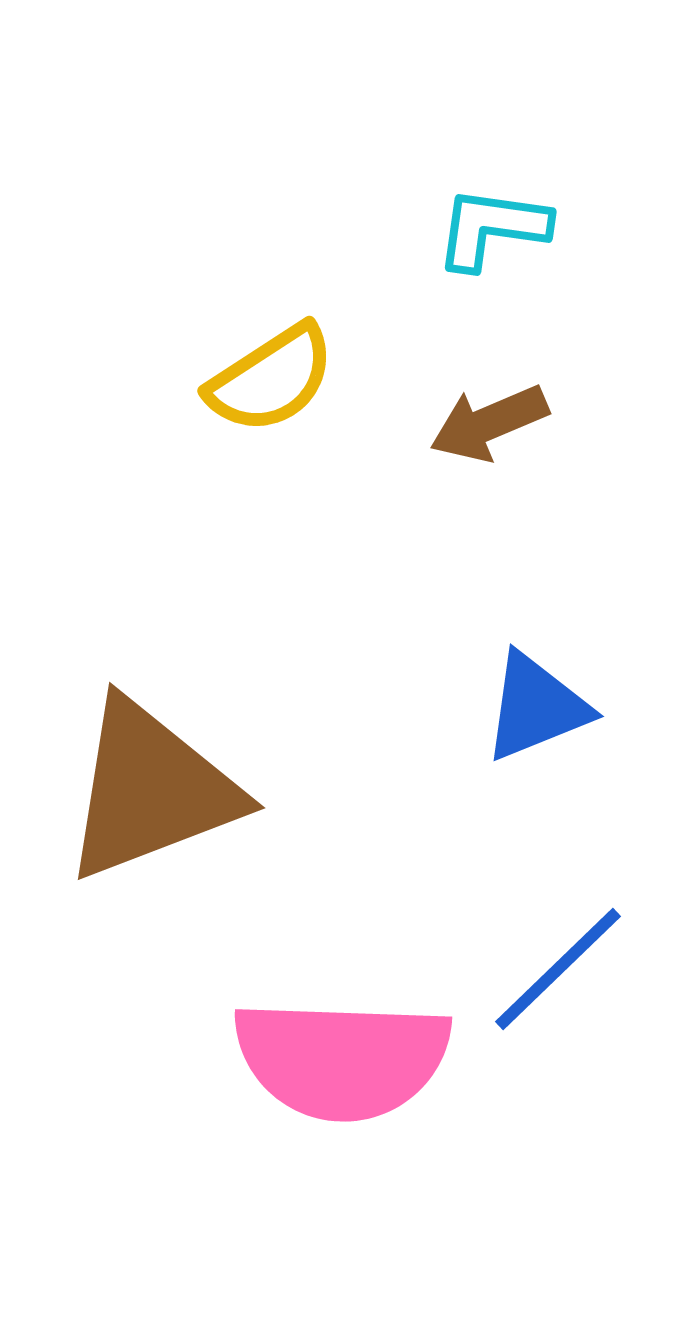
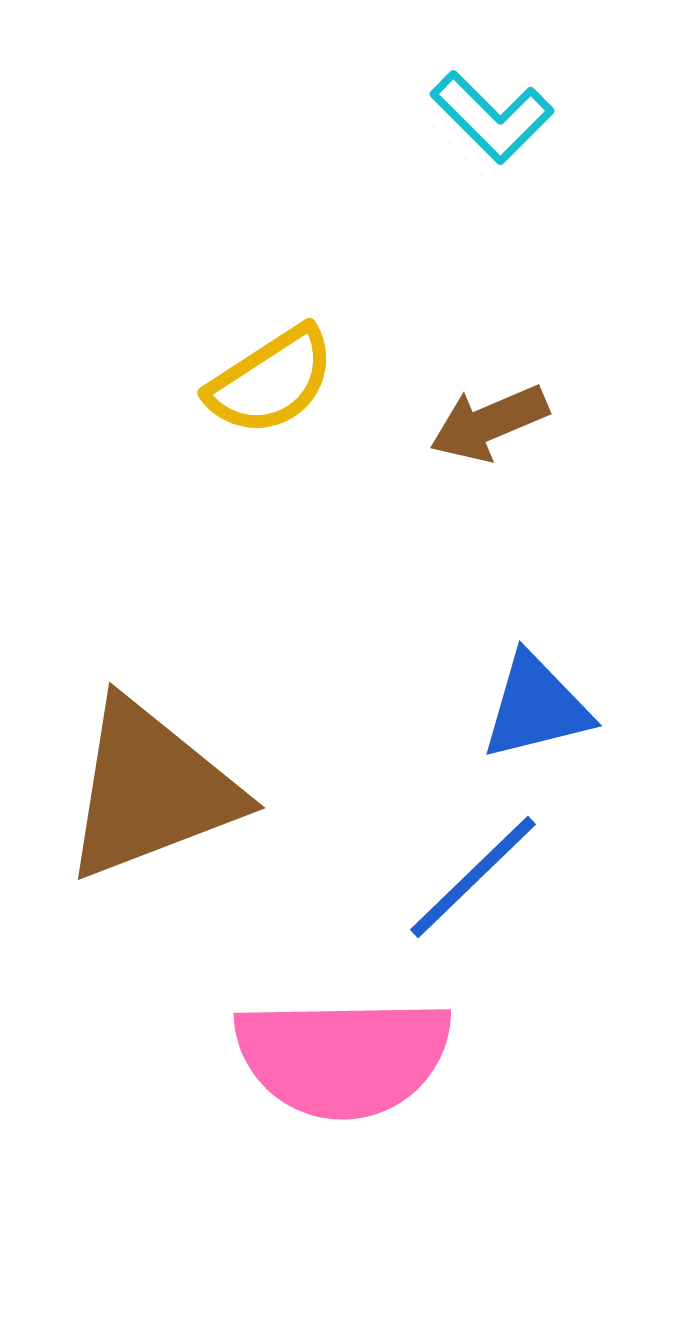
cyan L-shape: moved 111 px up; rotated 143 degrees counterclockwise
yellow semicircle: moved 2 px down
blue triangle: rotated 8 degrees clockwise
blue line: moved 85 px left, 92 px up
pink semicircle: moved 1 px right, 2 px up; rotated 3 degrees counterclockwise
